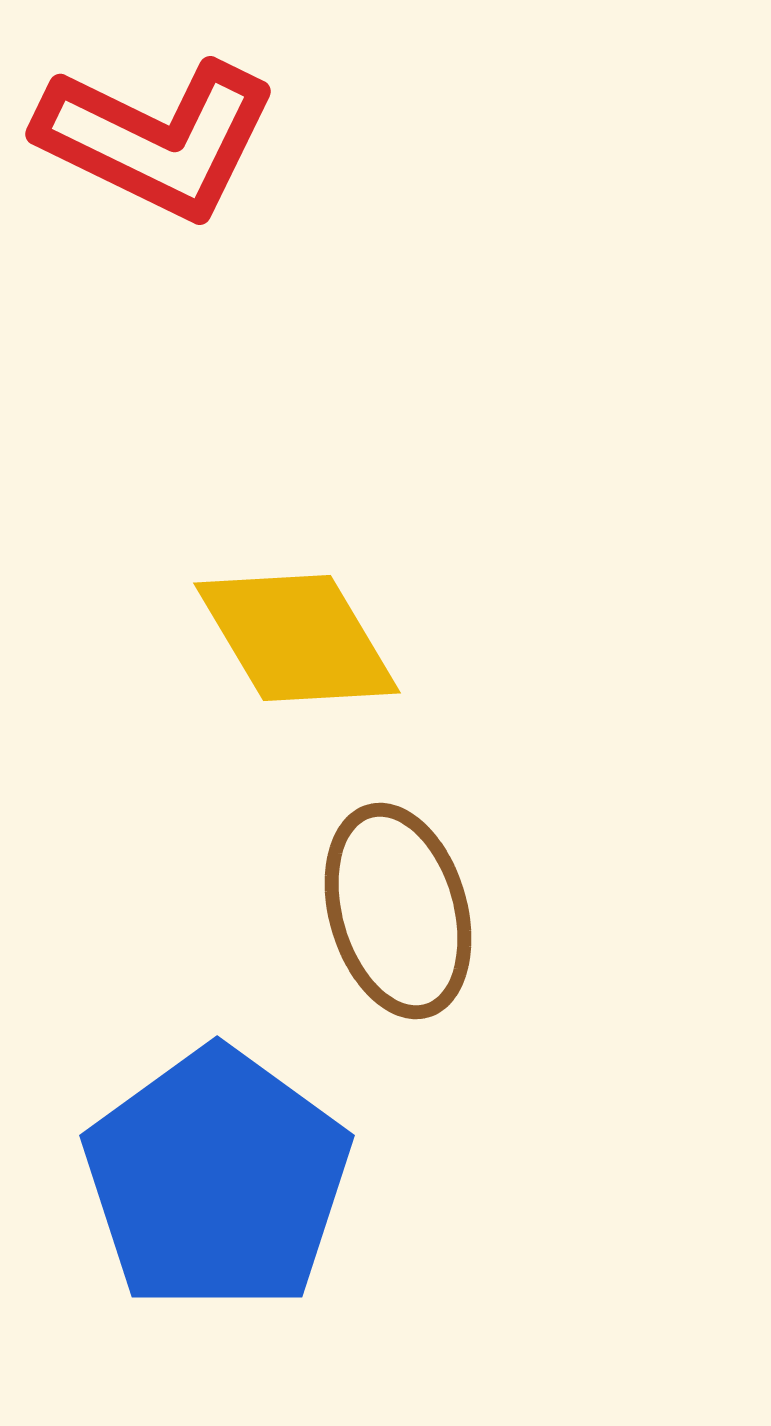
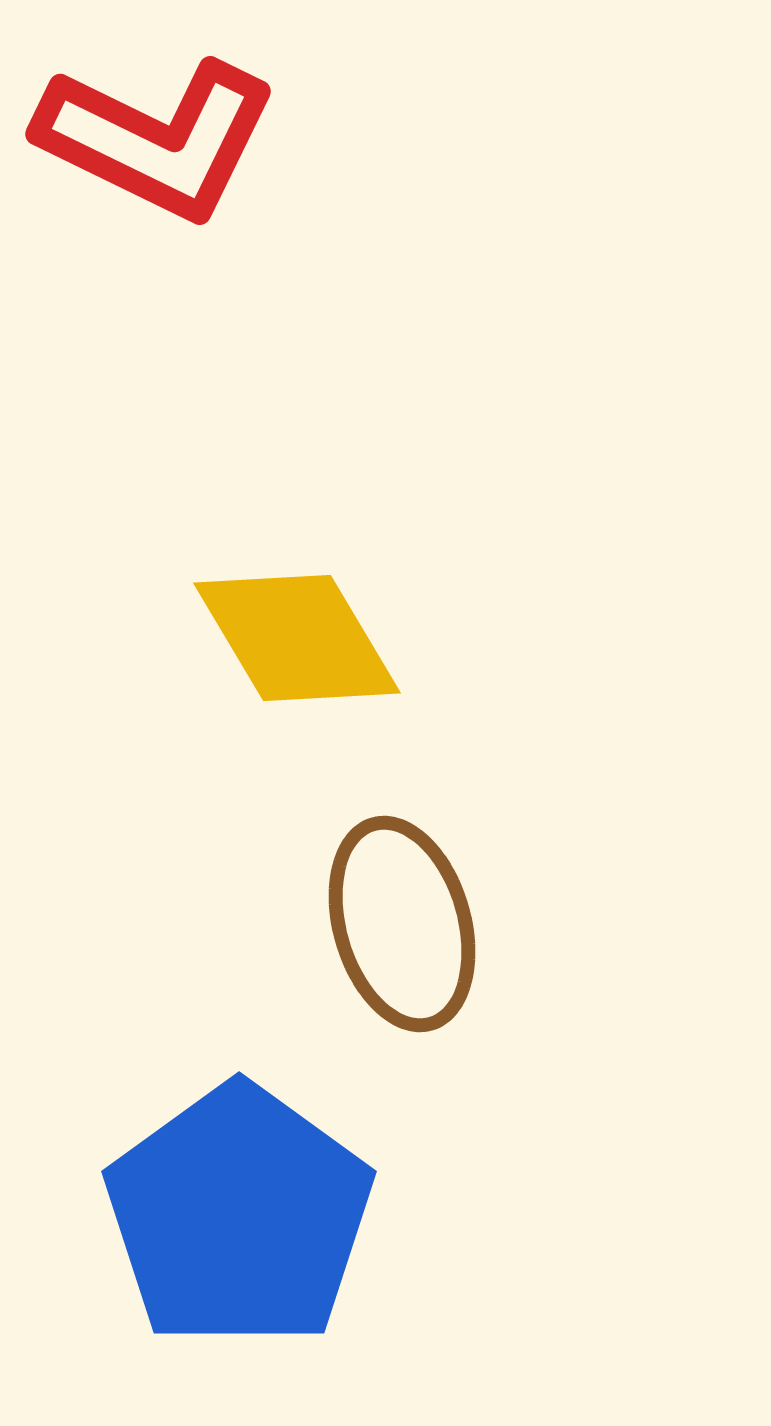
brown ellipse: moved 4 px right, 13 px down
blue pentagon: moved 22 px right, 36 px down
